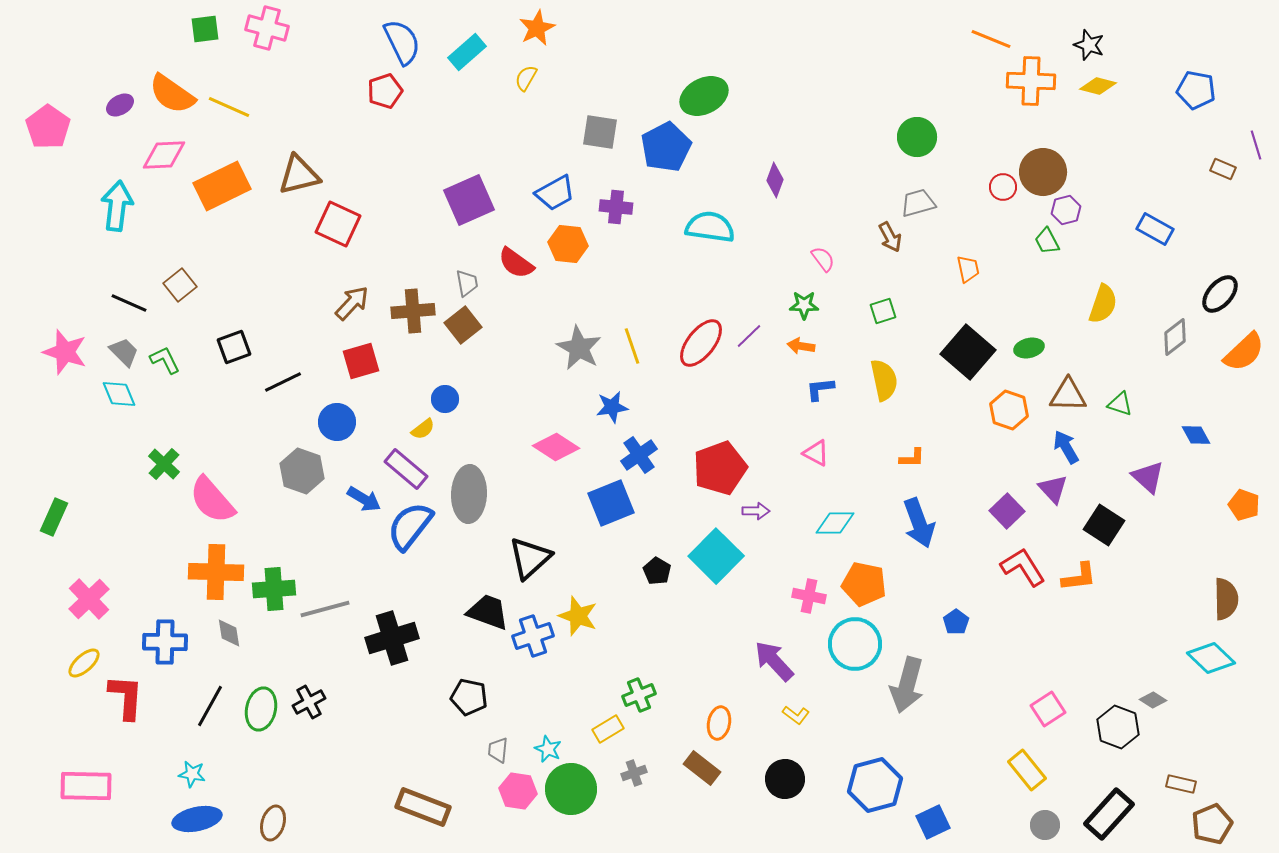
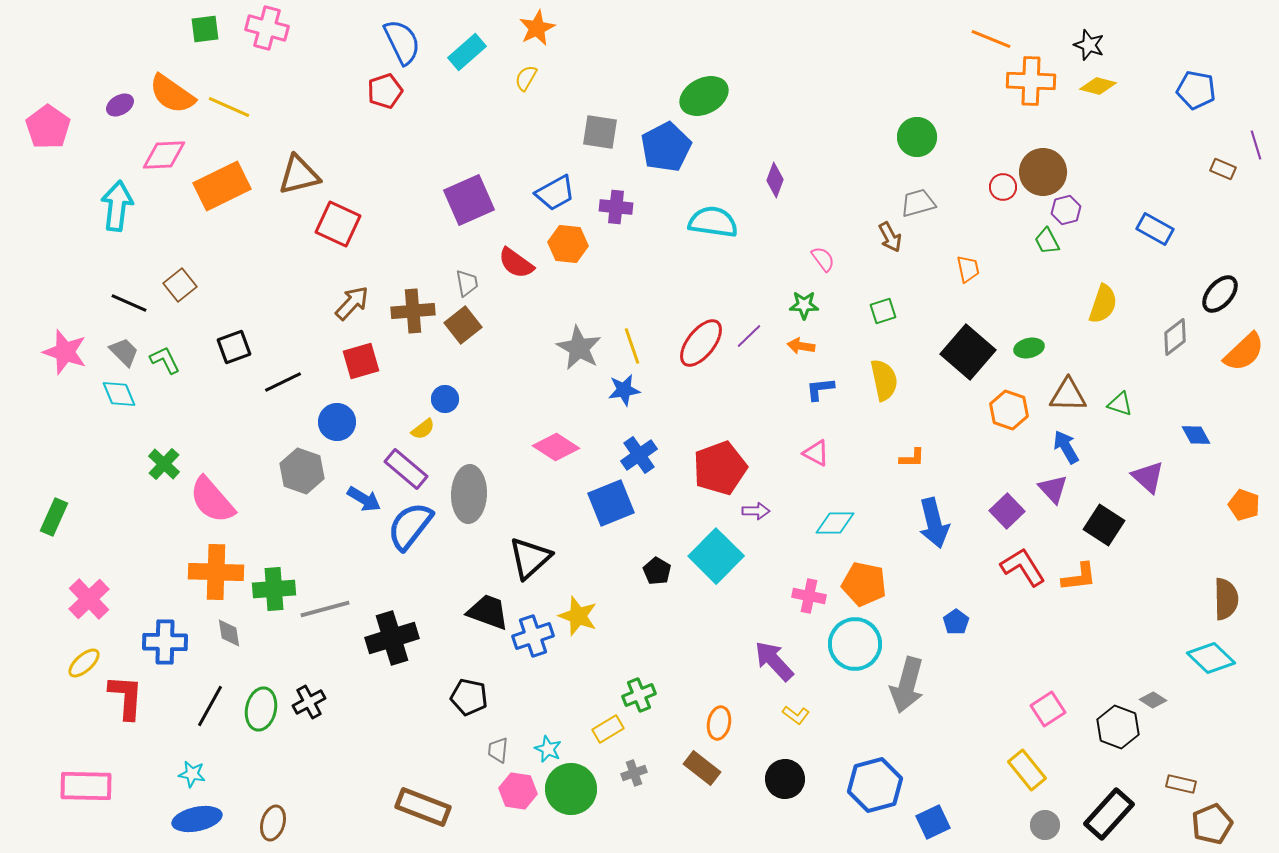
cyan semicircle at (710, 227): moved 3 px right, 5 px up
blue star at (612, 407): moved 12 px right, 17 px up
blue arrow at (919, 523): moved 15 px right; rotated 6 degrees clockwise
